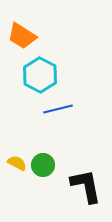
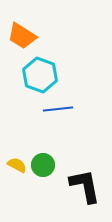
cyan hexagon: rotated 8 degrees counterclockwise
blue line: rotated 8 degrees clockwise
yellow semicircle: moved 2 px down
black L-shape: moved 1 px left
